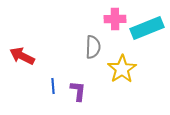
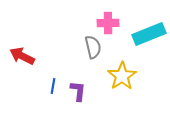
pink cross: moved 7 px left, 4 px down
cyan rectangle: moved 2 px right, 6 px down
gray semicircle: rotated 15 degrees counterclockwise
yellow star: moved 7 px down
blue line: rotated 14 degrees clockwise
